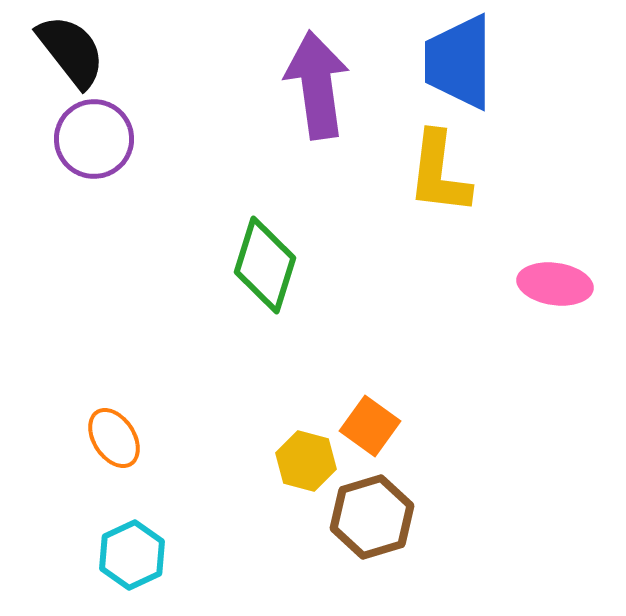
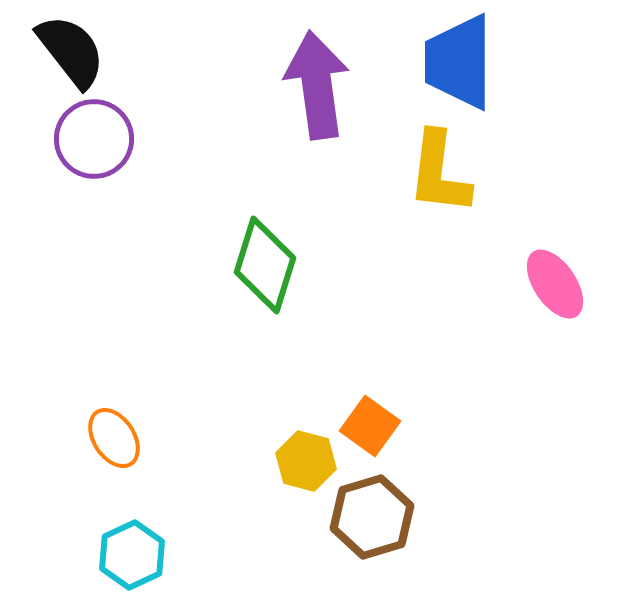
pink ellipse: rotated 48 degrees clockwise
